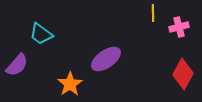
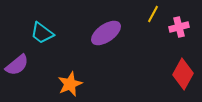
yellow line: moved 1 px down; rotated 30 degrees clockwise
cyan trapezoid: moved 1 px right, 1 px up
purple ellipse: moved 26 px up
purple semicircle: rotated 10 degrees clockwise
orange star: rotated 10 degrees clockwise
